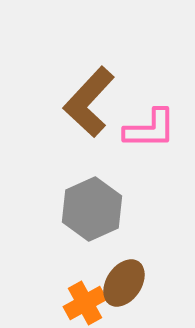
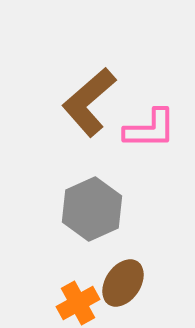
brown L-shape: rotated 6 degrees clockwise
brown ellipse: moved 1 px left
orange cross: moved 7 px left
